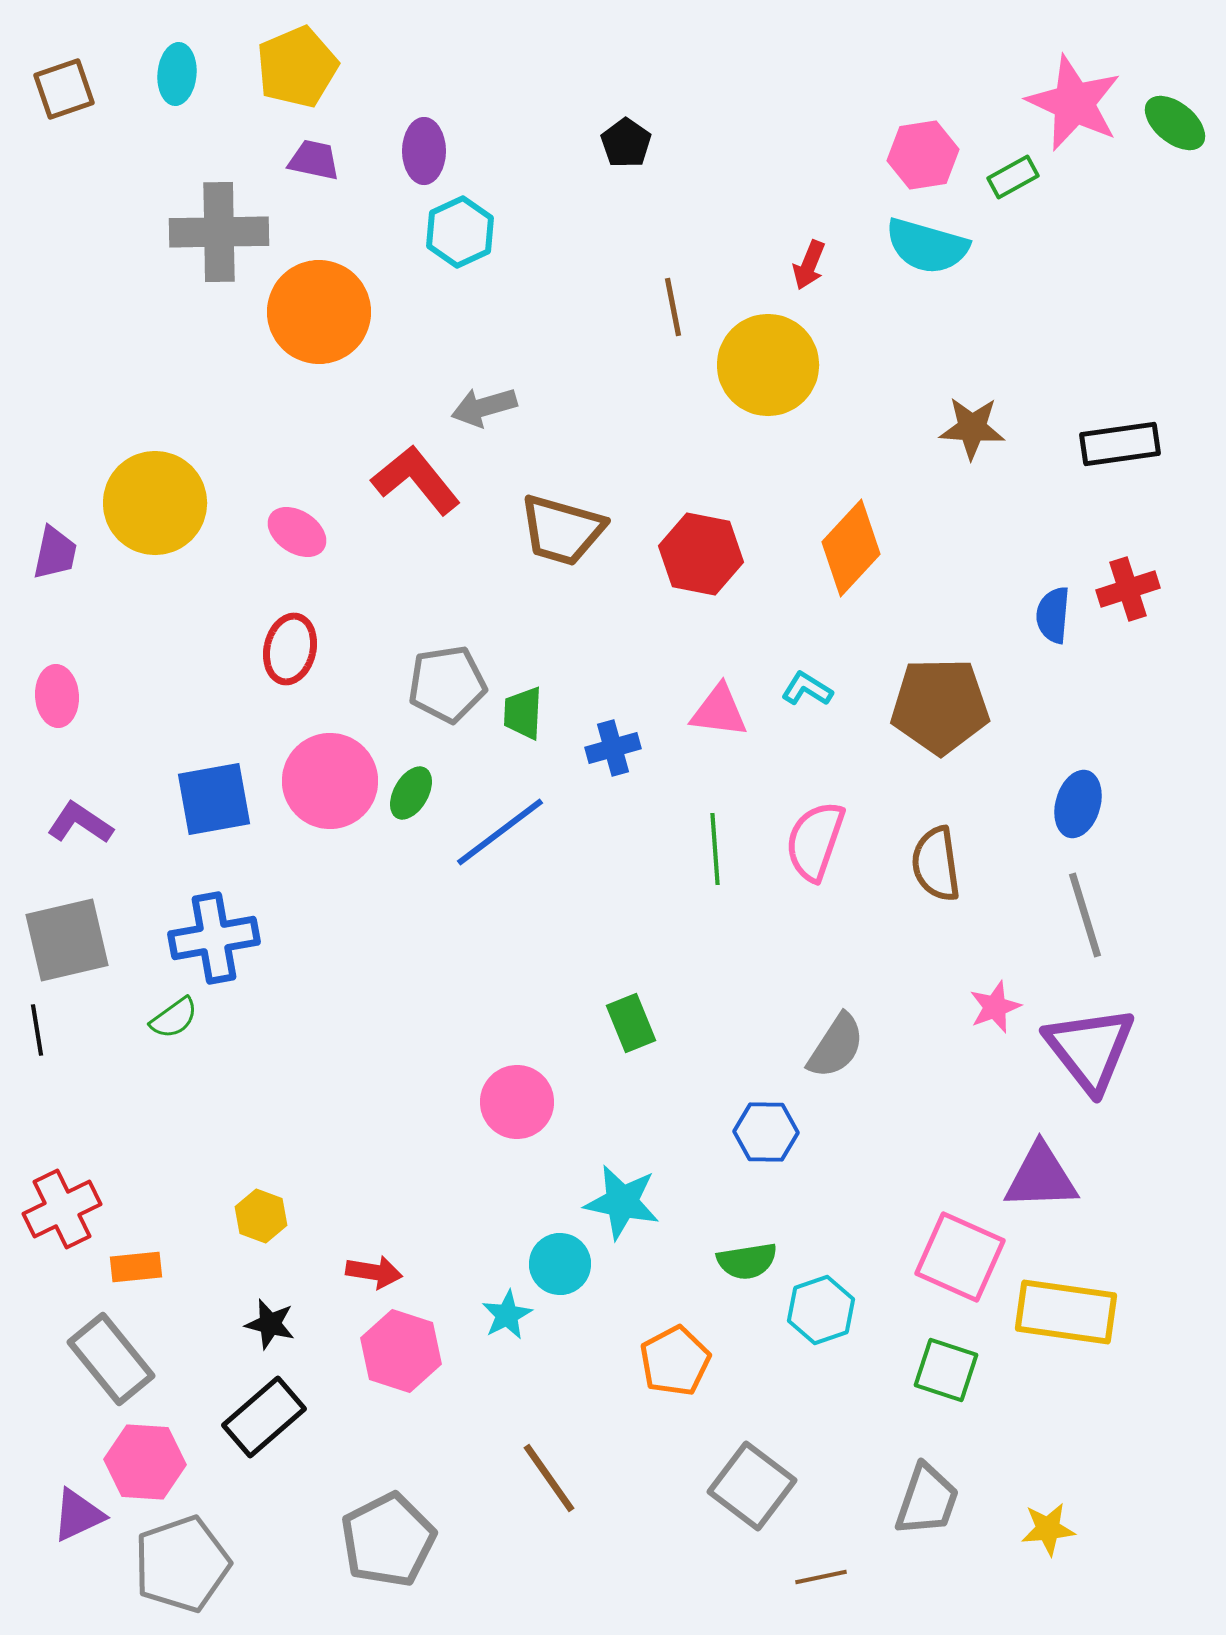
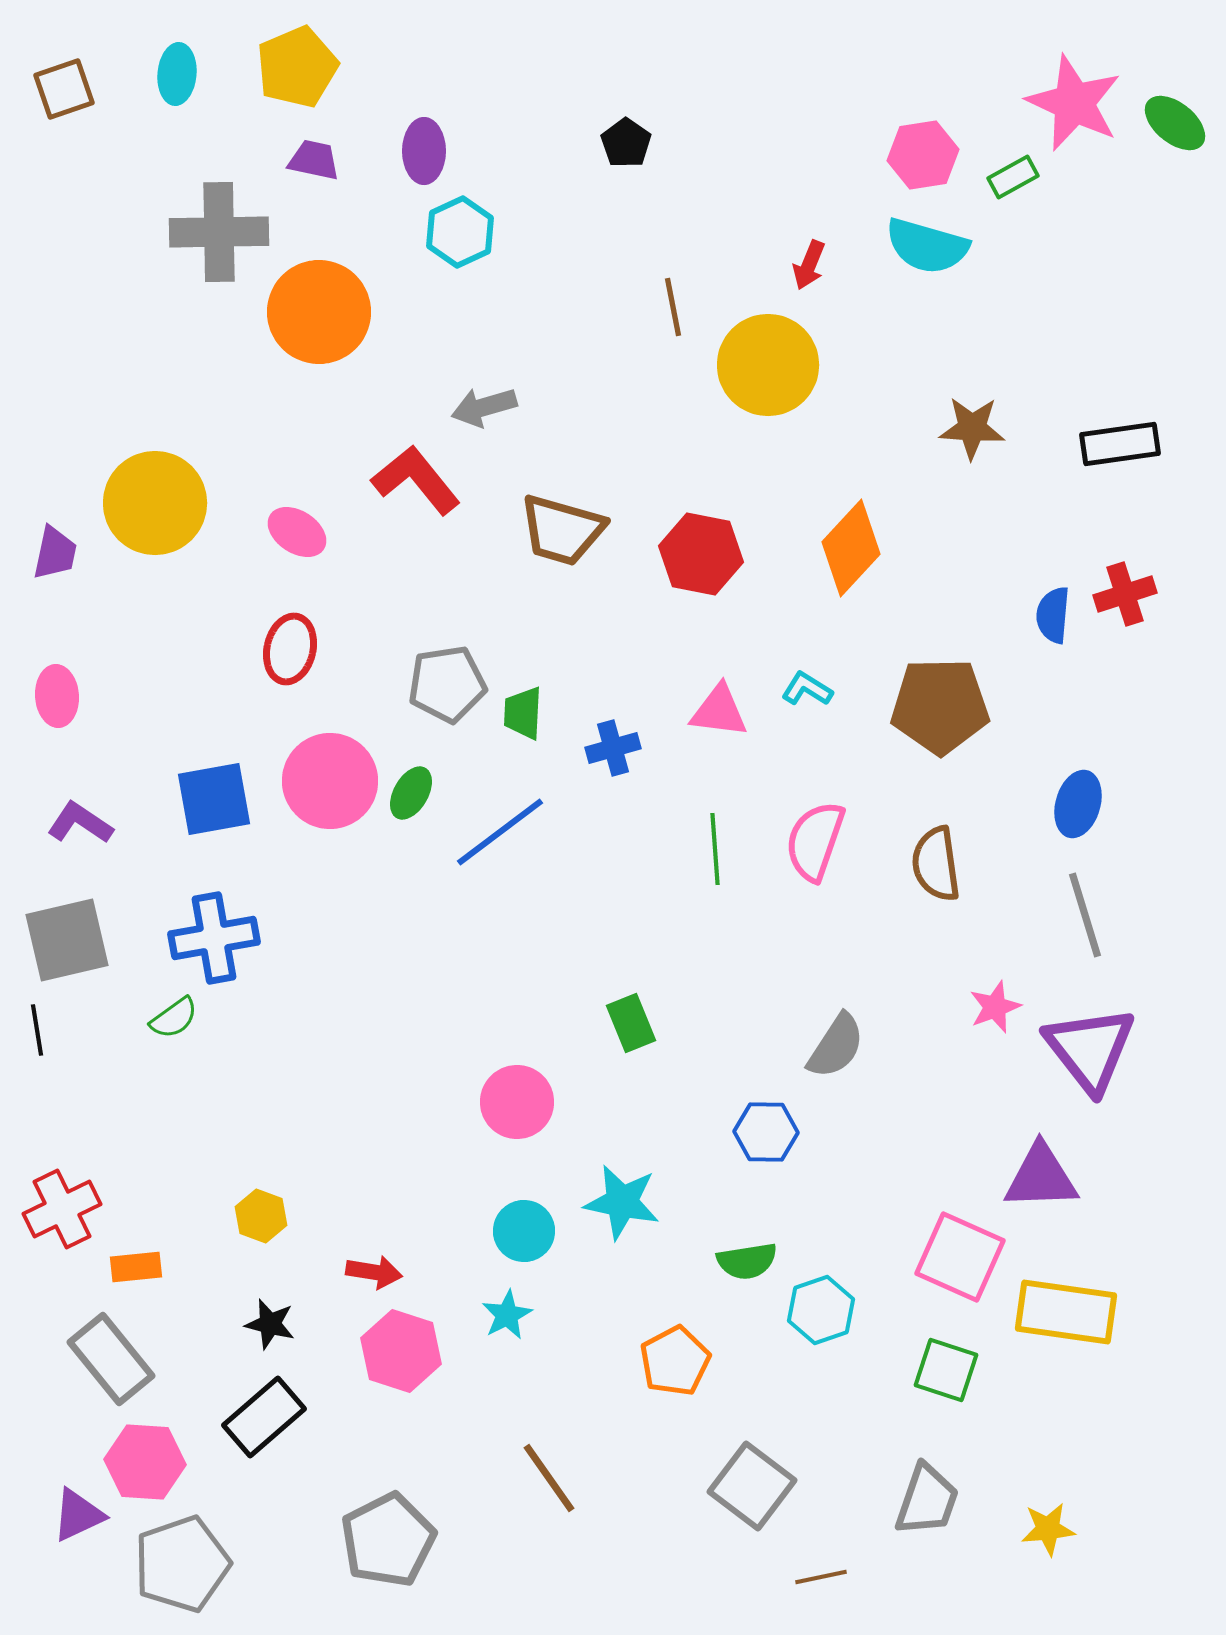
red cross at (1128, 589): moved 3 px left, 5 px down
cyan circle at (560, 1264): moved 36 px left, 33 px up
